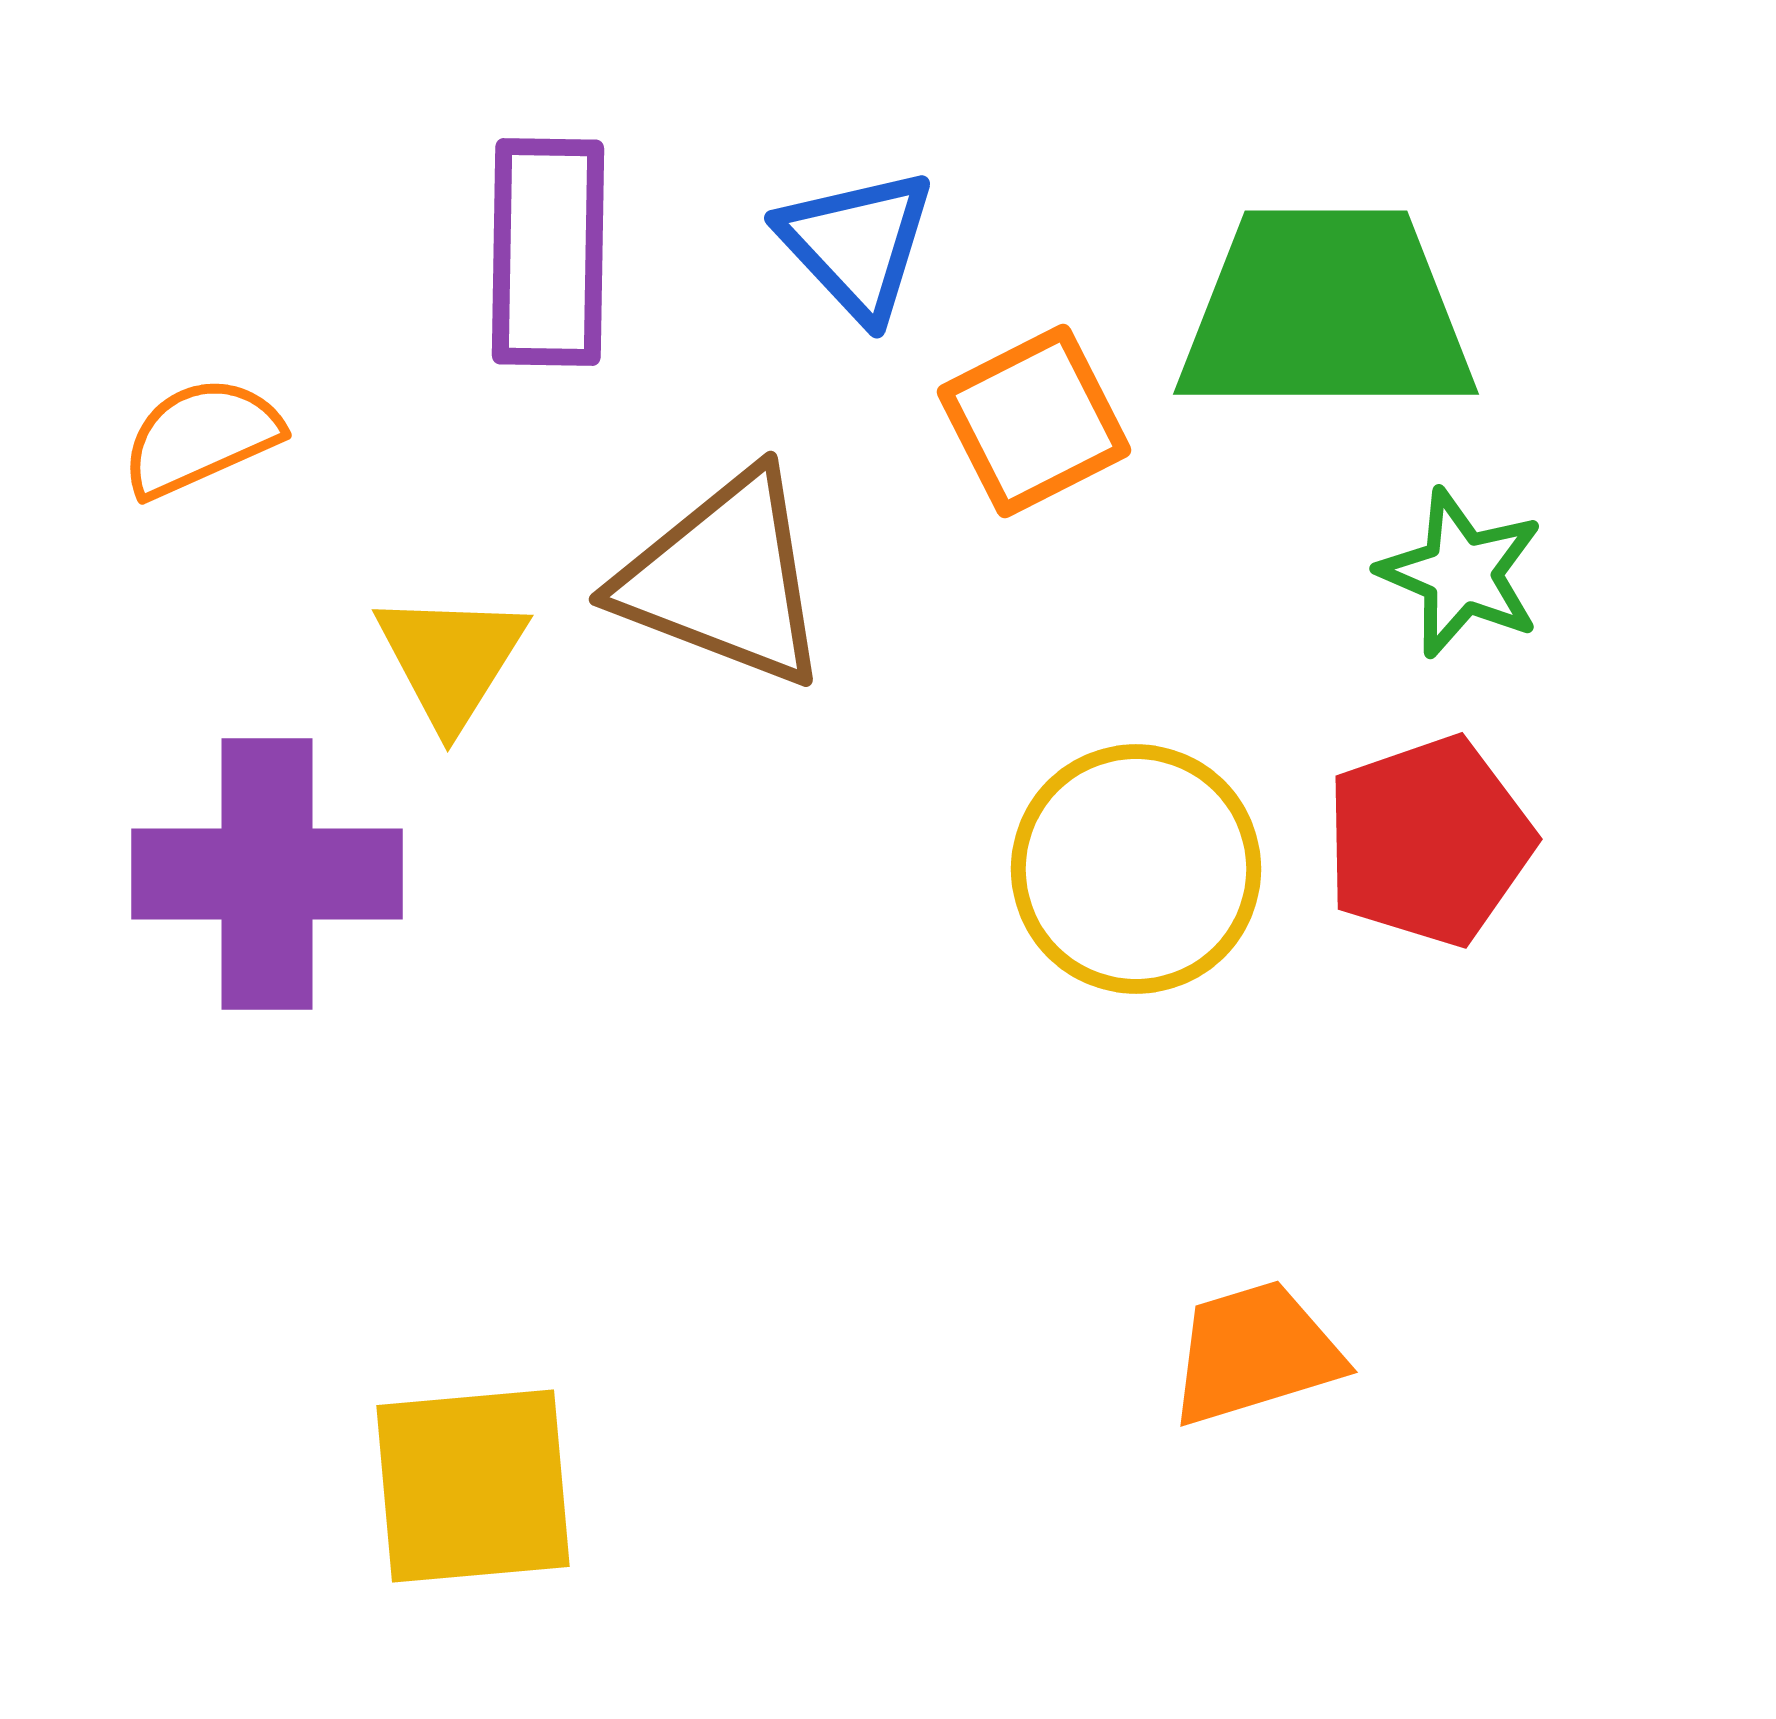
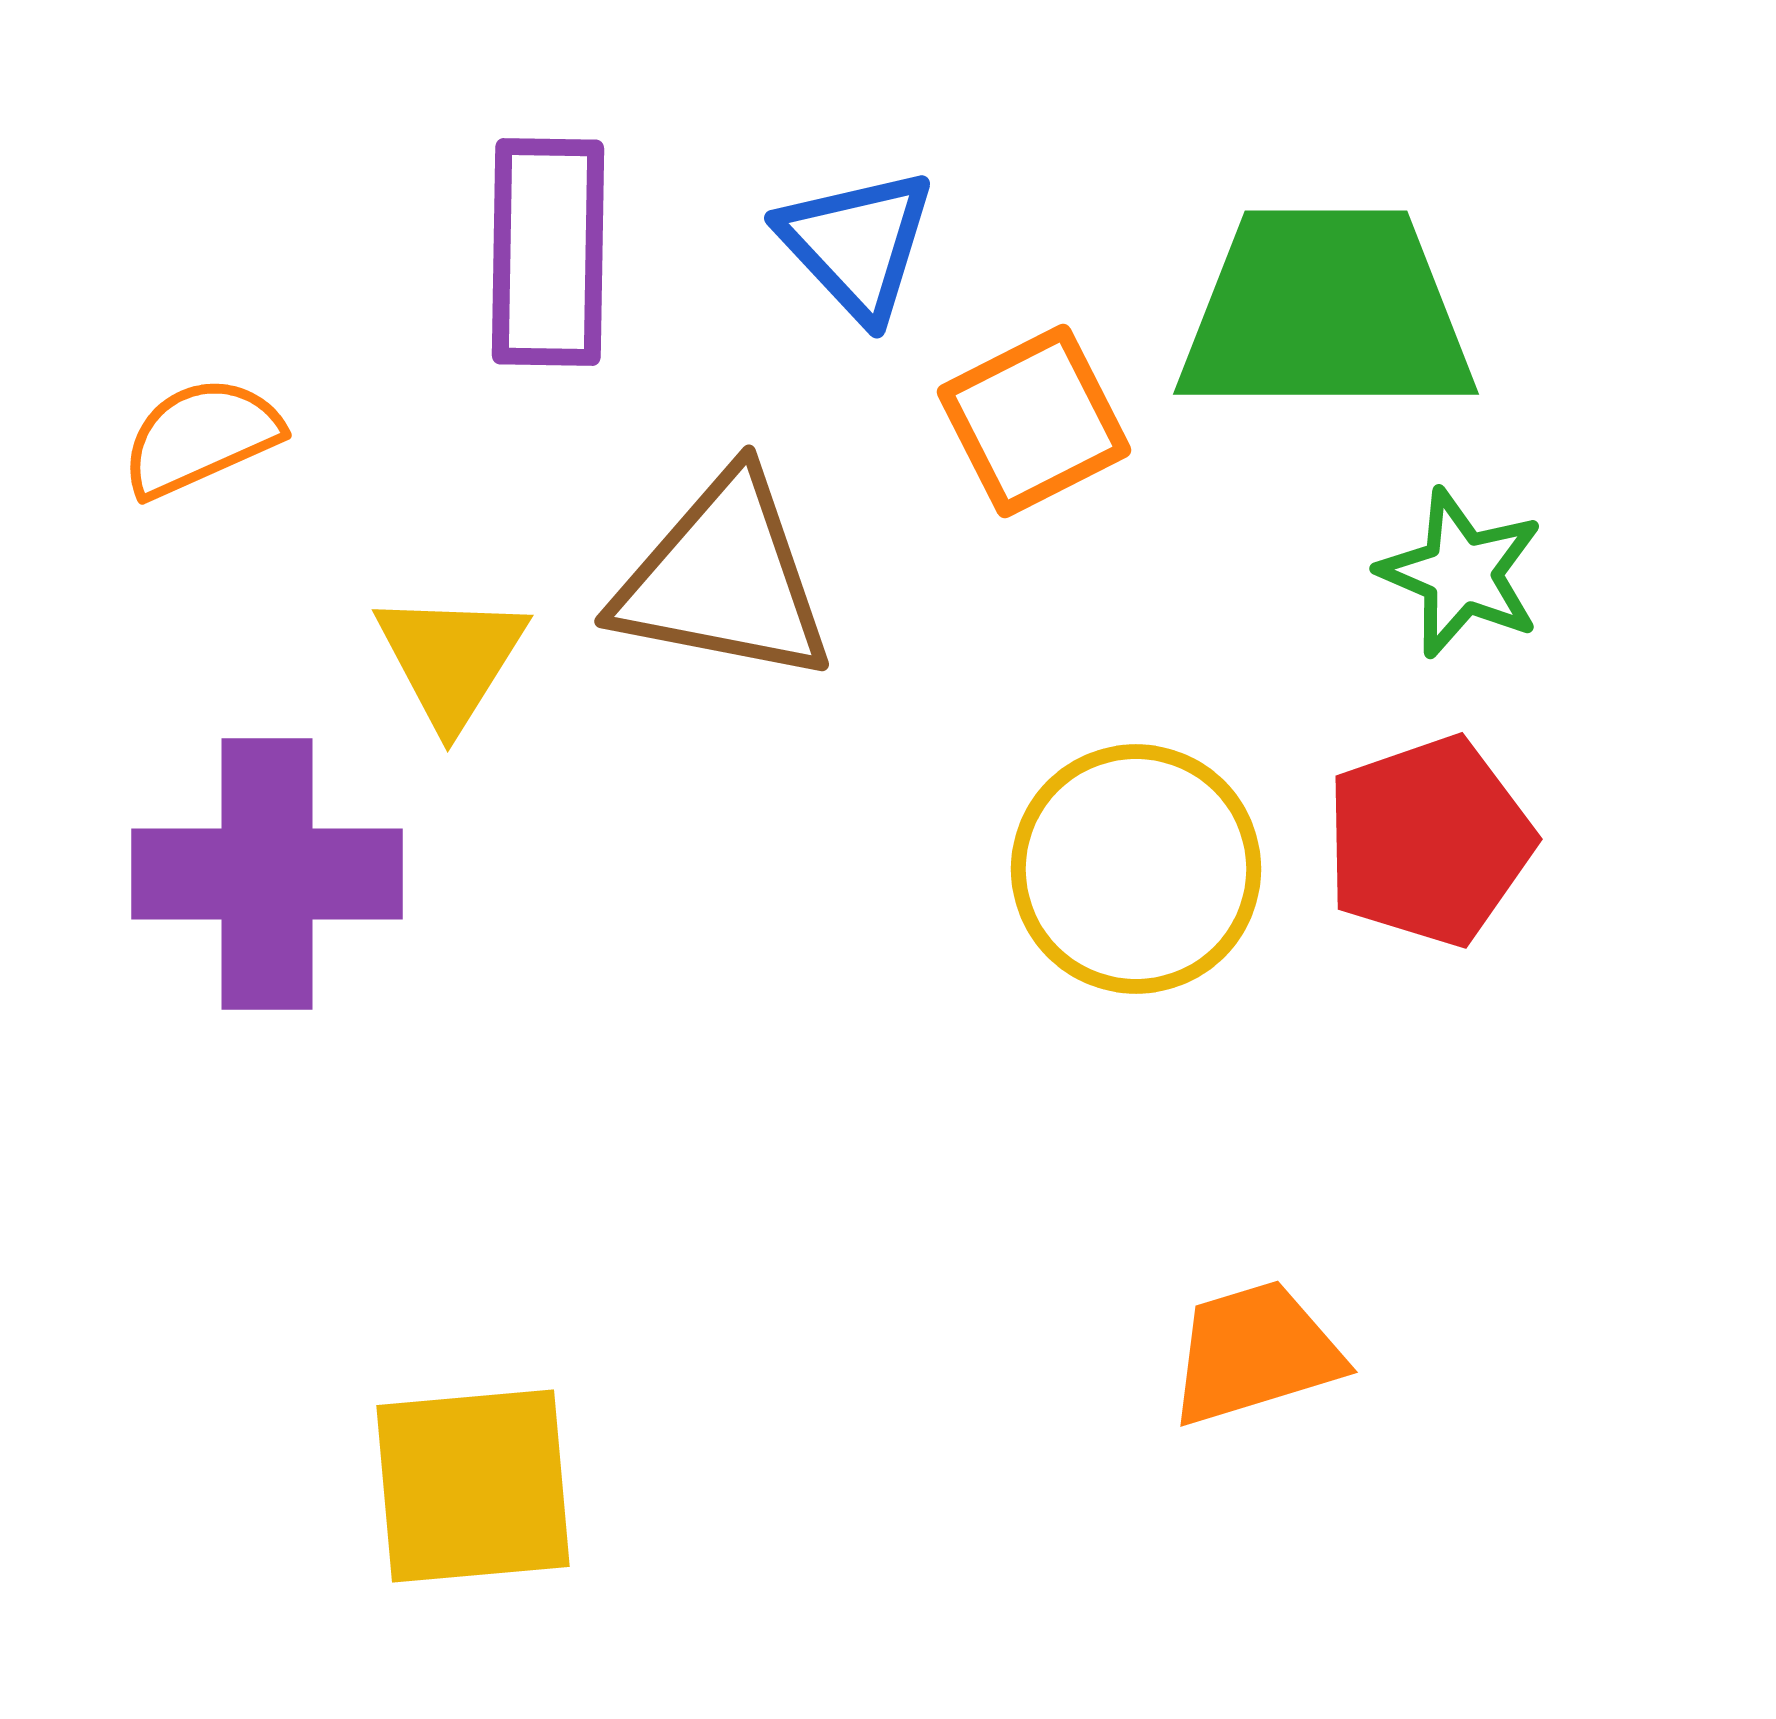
brown triangle: rotated 10 degrees counterclockwise
